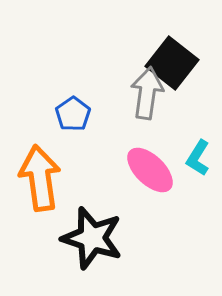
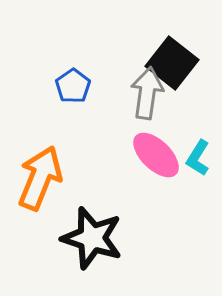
blue pentagon: moved 28 px up
pink ellipse: moved 6 px right, 15 px up
orange arrow: rotated 30 degrees clockwise
